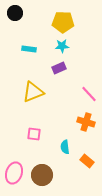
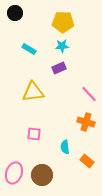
cyan rectangle: rotated 24 degrees clockwise
yellow triangle: rotated 15 degrees clockwise
